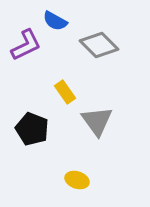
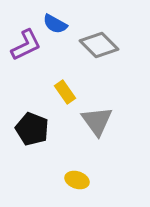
blue semicircle: moved 3 px down
